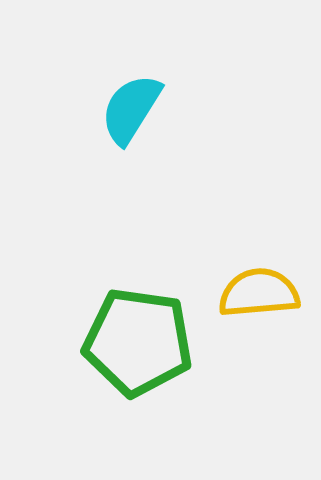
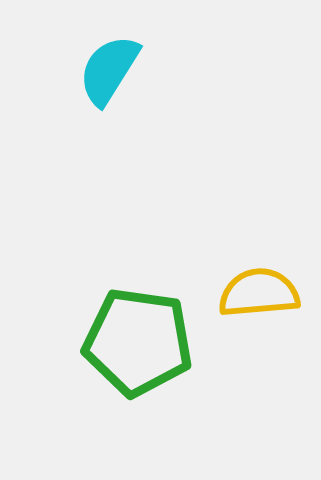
cyan semicircle: moved 22 px left, 39 px up
